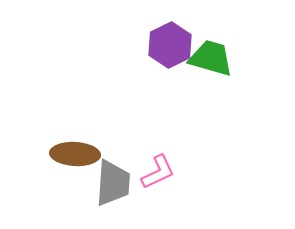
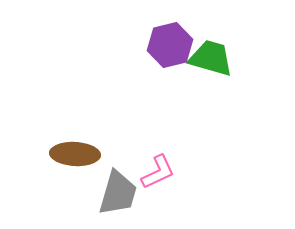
purple hexagon: rotated 12 degrees clockwise
gray trapezoid: moved 5 px right, 10 px down; rotated 12 degrees clockwise
